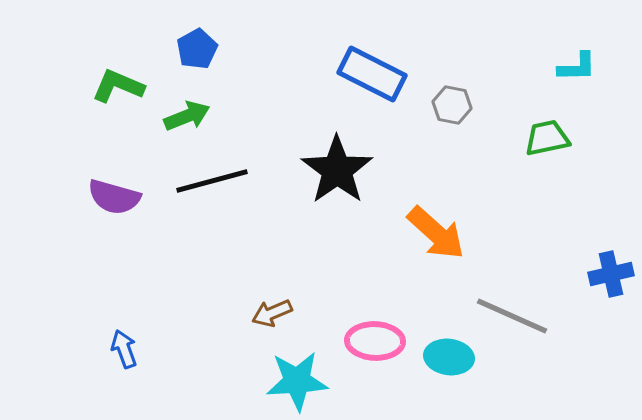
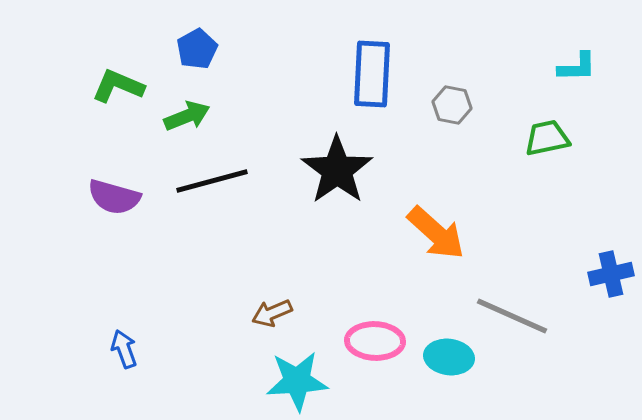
blue rectangle: rotated 66 degrees clockwise
